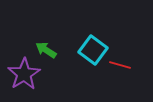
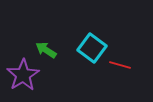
cyan square: moved 1 px left, 2 px up
purple star: moved 1 px left, 1 px down
